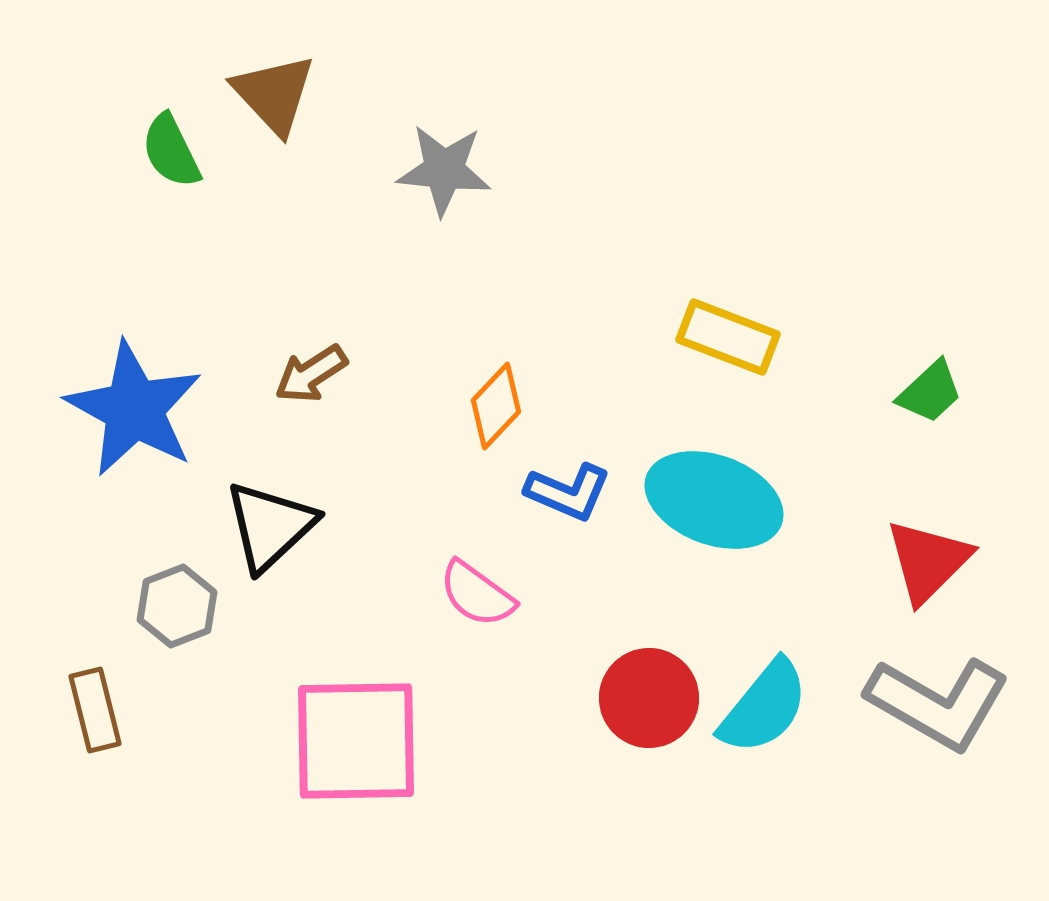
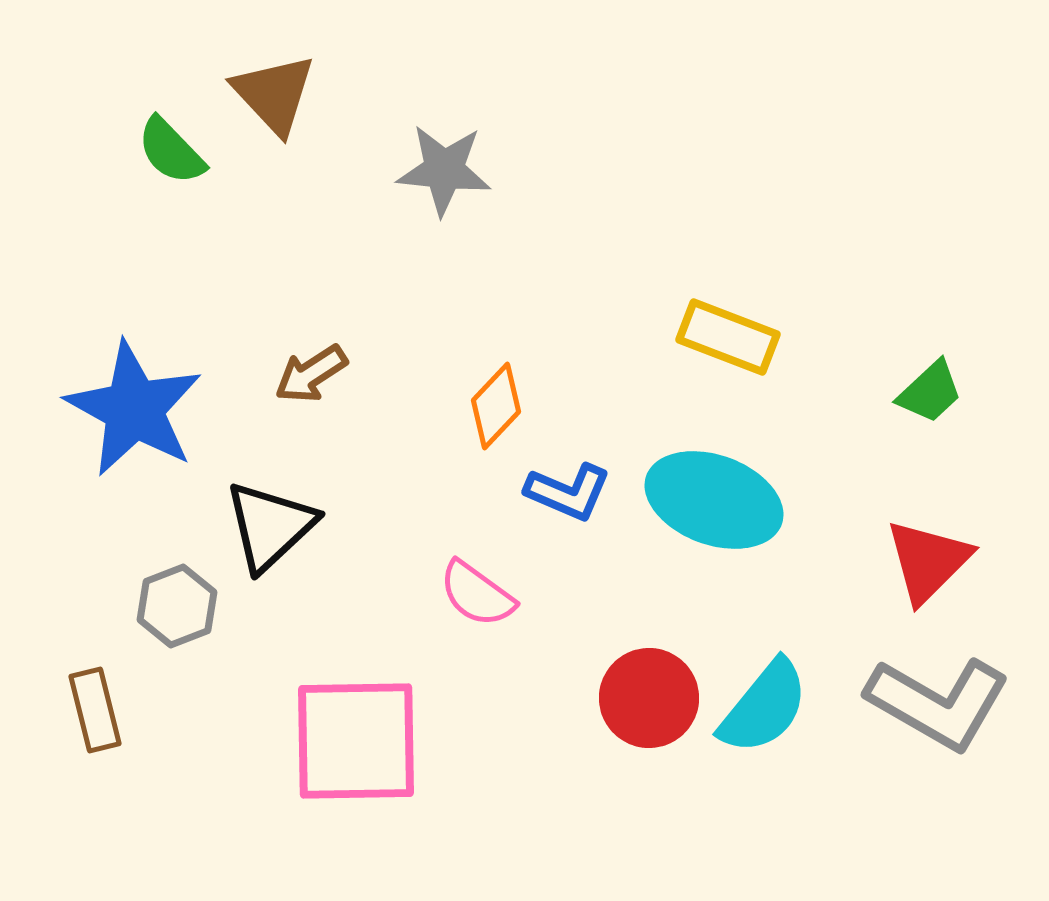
green semicircle: rotated 18 degrees counterclockwise
